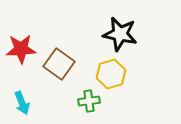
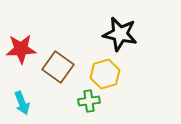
brown square: moved 1 px left, 3 px down
yellow hexagon: moved 6 px left
